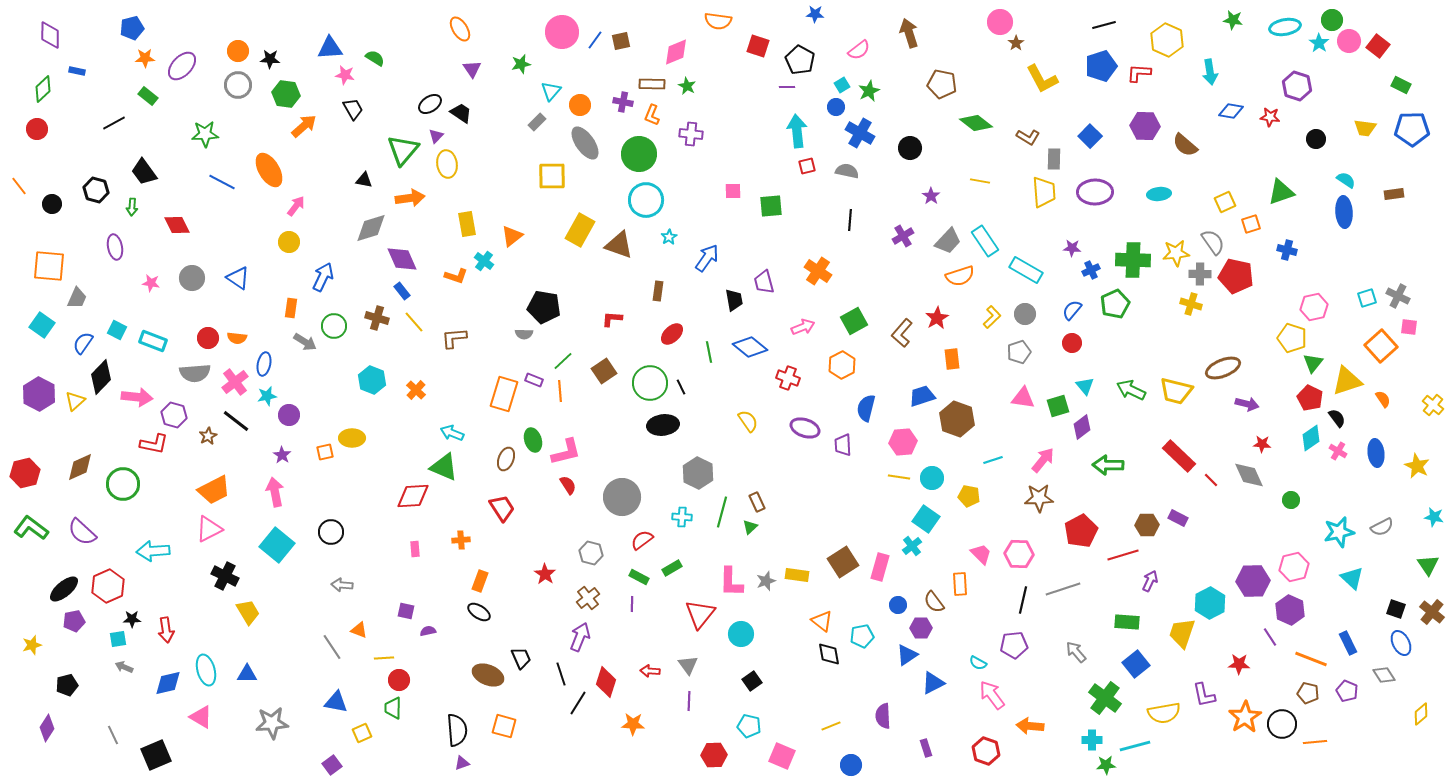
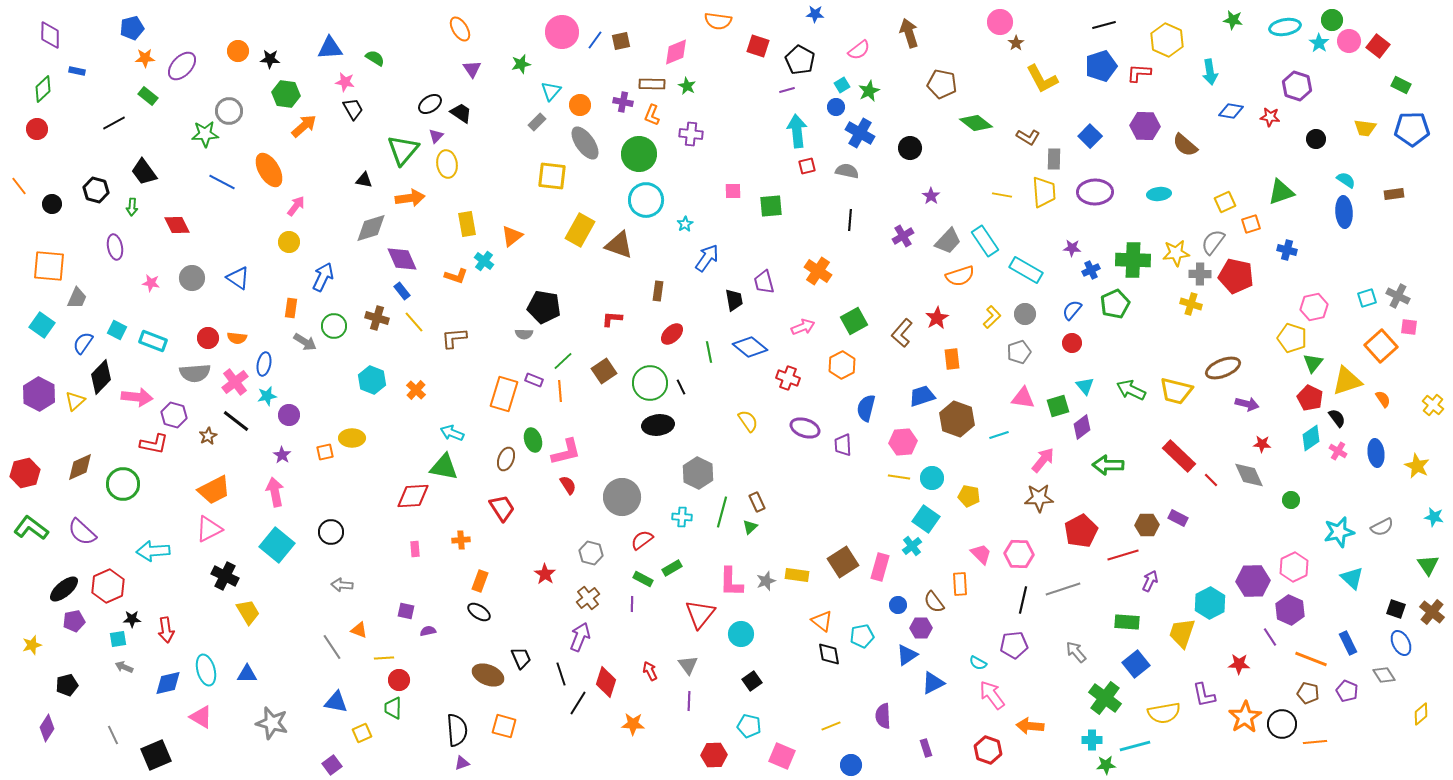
pink star at (345, 75): moved 7 px down
gray circle at (238, 85): moved 9 px left, 26 px down
purple line at (787, 87): moved 3 px down; rotated 14 degrees counterclockwise
yellow square at (552, 176): rotated 8 degrees clockwise
yellow line at (980, 181): moved 22 px right, 14 px down
cyan star at (669, 237): moved 16 px right, 13 px up
gray semicircle at (1213, 242): rotated 108 degrees counterclockwise
black ellipse at (663, 425): moved 5 px left
cyan line at (993, 460): moved 6 px right, 25 px up
green triangle at (444, 467): rotated 12 degrees counterclockwise
pink hexagon at (1294, 567): rotated 12 degrees counterclockwise
green rectangle at (639, 577): moved 4 px right, 2 px down
red arrow at (650, 671): rotated 60 degrees clockwise
gray star at (272, 723): rotated 20 degrees clockwise
red hexagon at (986, 751): moved 2 px right, 1 px up
